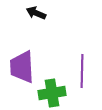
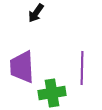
black arrow: rotated 78 degrees counterclockwise
purple line: moved 3 px up
